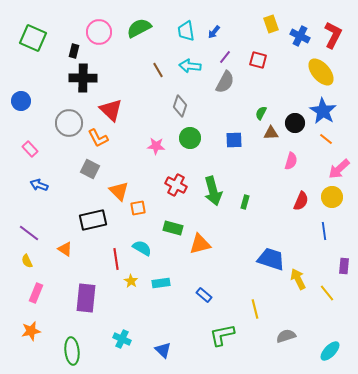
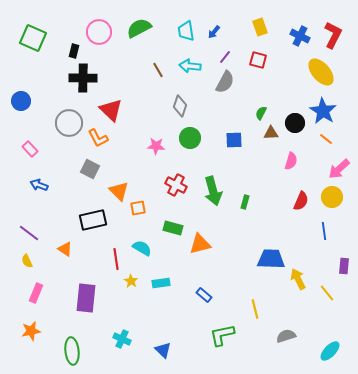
yellow rectangle at (271, 24): moved 11 px left, 3 px down
blue trapezoid at (271, 259): rotated 16 degrees counterclockwise
